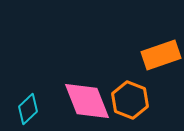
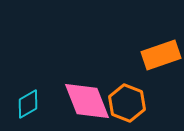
orange hexagon: moved 3 px left, 3 px down
cyan diamond: moved 5 px up; rotated 12 degrees clockwise
